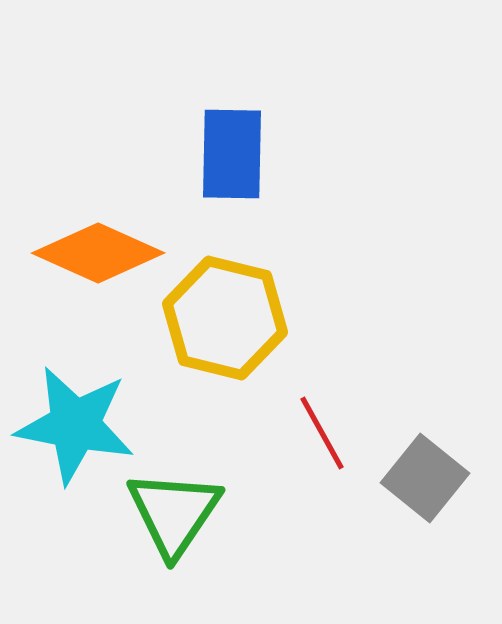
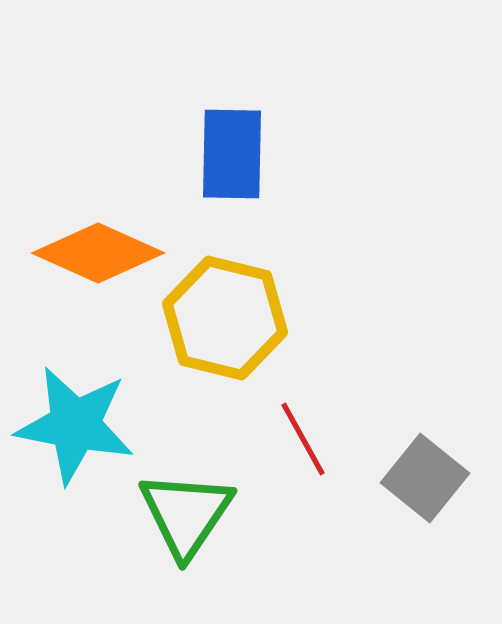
red line: moved 19 px left, 6 px down
green triangle: moved 12 px right, 1 px down
